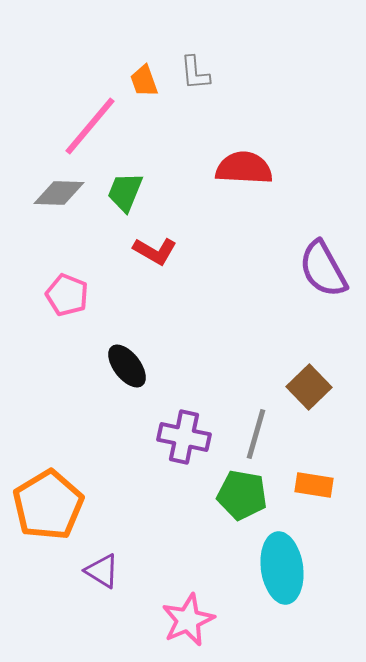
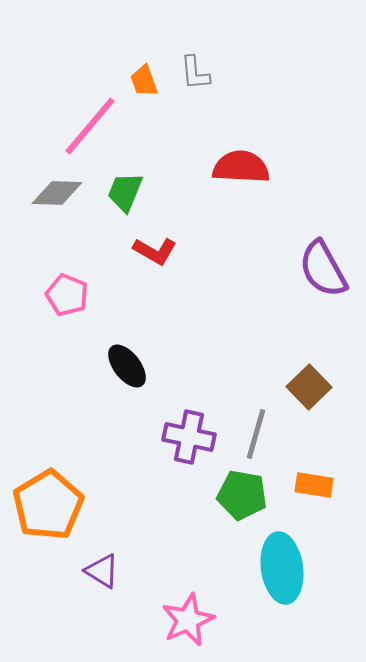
red semicircle: moved 3 px left, 1 px up
gray diamond: moved 2 px left
purple cross: moved 5 px right
